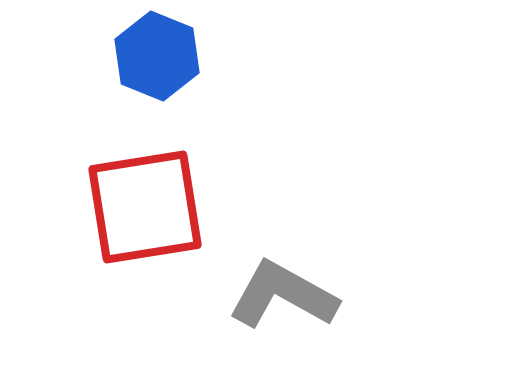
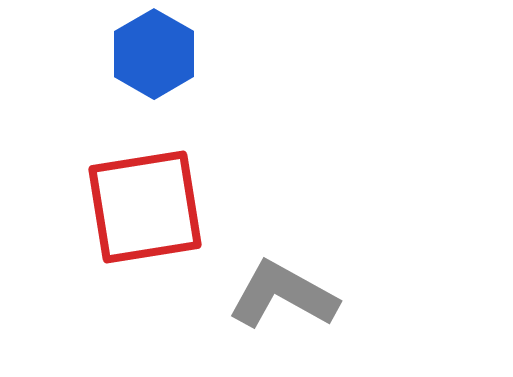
blue hexagon: moved 3 px left, 2 px up; rotated 8 degrees clockwise
